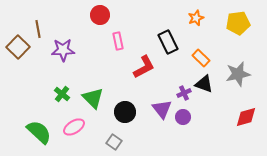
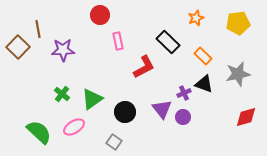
black rectangle: rotated 20 degrees counterclockwise
orange rectangle: moved 2 px right, 2 px up
green triangle: moved 1 px left, 1 px down; rotated 40 degrees clockwise
